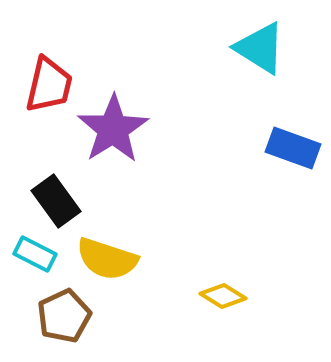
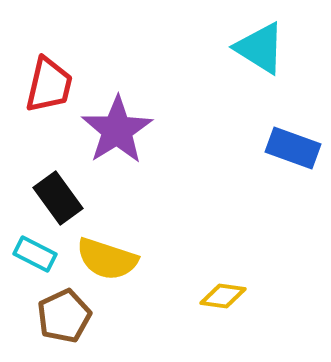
purple star: moved 4 px right, 1 px down
black rectangle: moved 2 px right, 3 px up
yellow diamond: rotated 24 degrees counterclockwise
